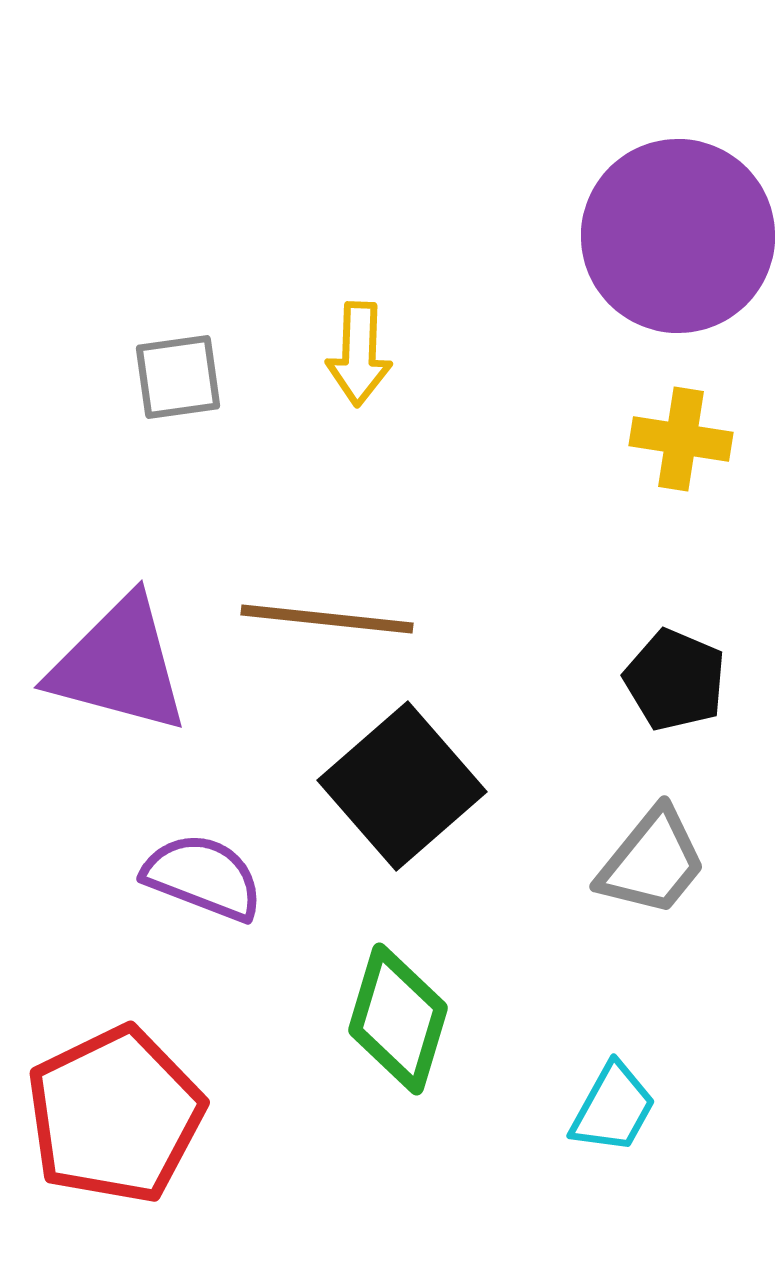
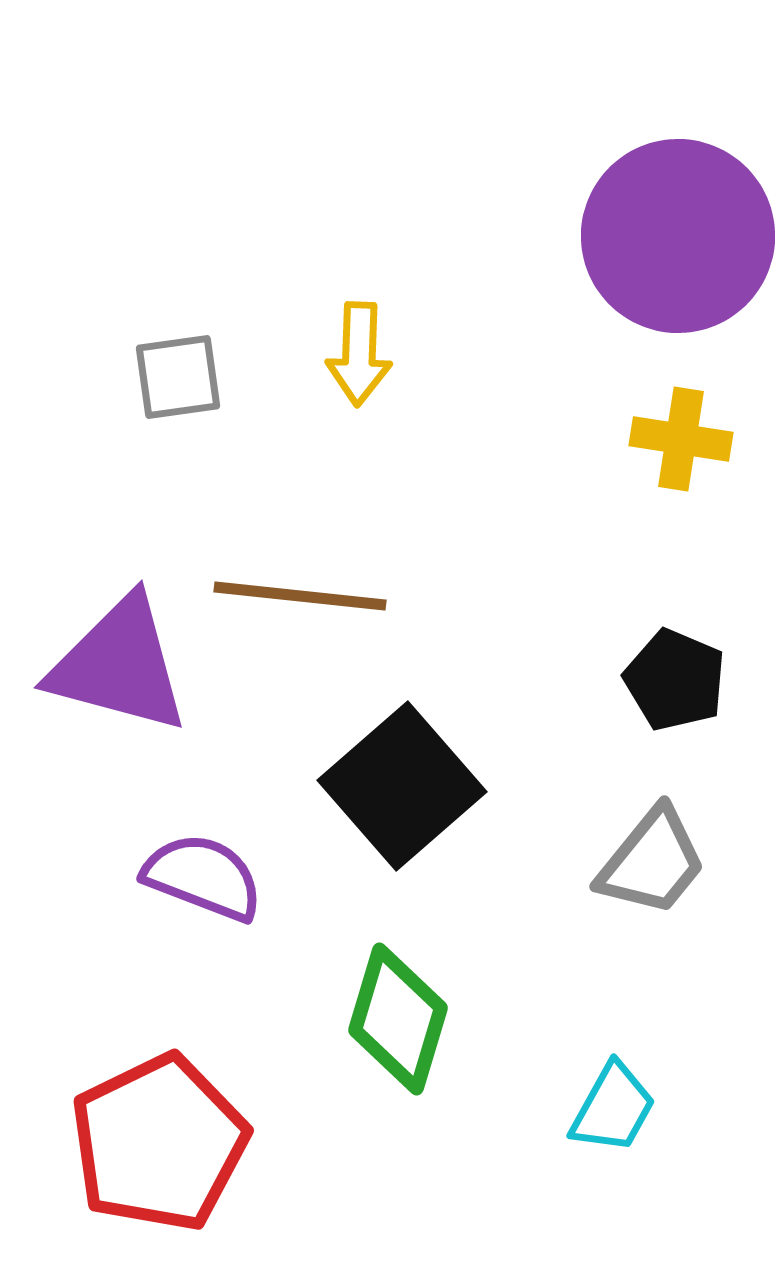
brown line: moved 27 px left, 23 px up
red pentagon: moved 44 px right, 28 px down
